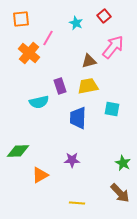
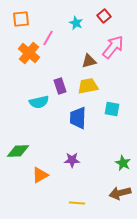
brown arrow: rotated 120 degrees clockwise
